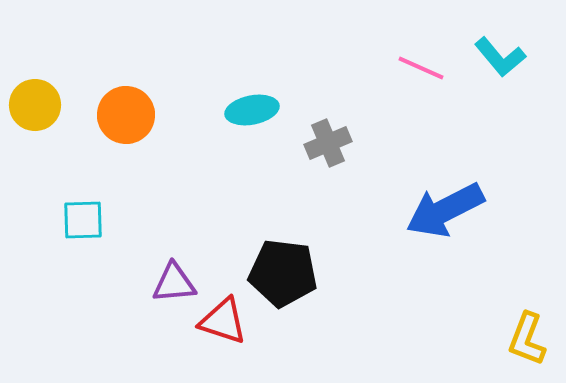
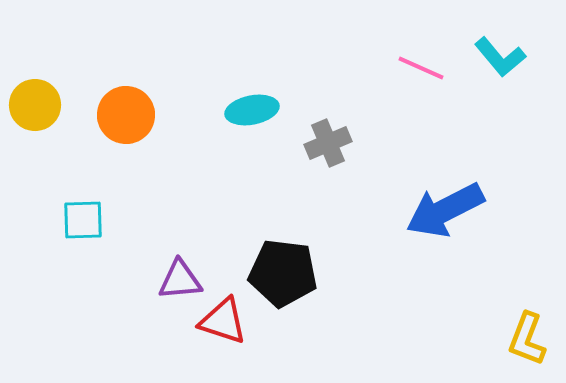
purple triangle: moved 6 px right, 3 px up
